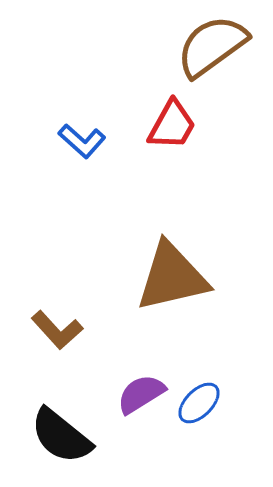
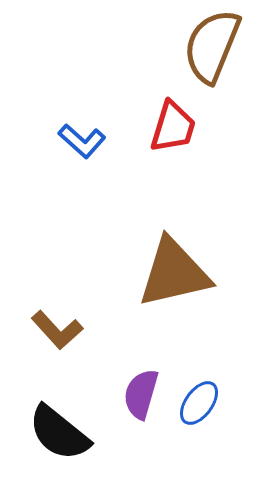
brown semicircle: rotated 32 degrees counterclockwise
red trapezoid: moved 1 px right, 2 px down; rotated 12 degrees counterclockwise
brown triangle: moved 2 px right, 4 px up
purple semicircle: rotated 42 degrees counterclockwise
blue ellipse: rotated 9 degrees counterclockwise
black semicircle: moved 2 px left, 3 px up
